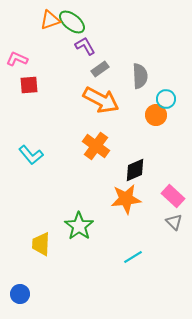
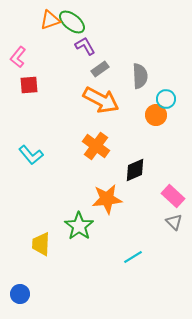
pink L-shape: moved 1 px right, 2 px up; rotated 75 degrees counterclockwise
orange star: moved 19 px left
